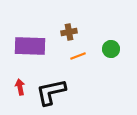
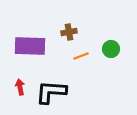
orange line: moved 3 px right
black L-shape: rotated 16 degrees clockwise
